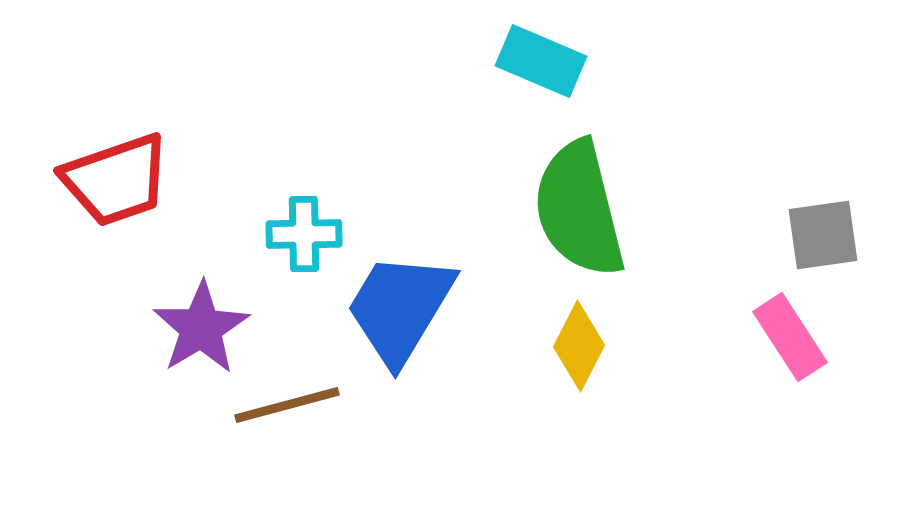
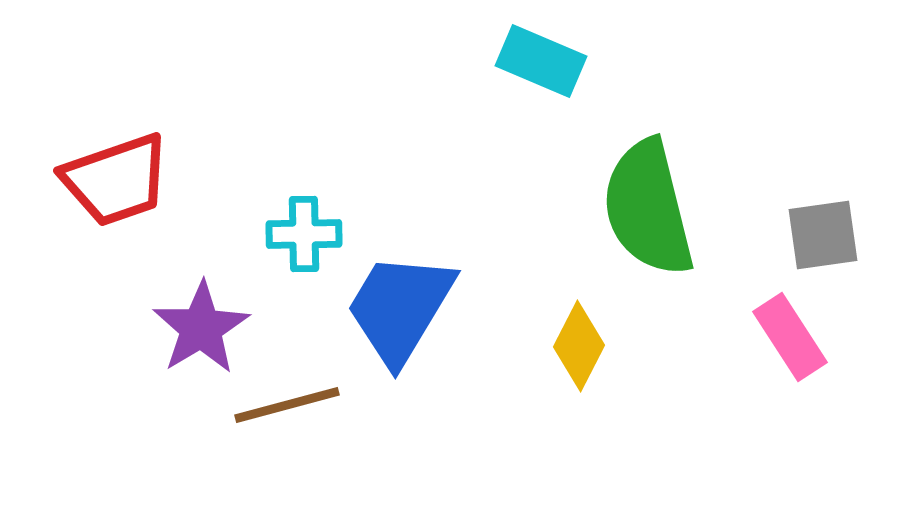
green semicircle: moved 69 px right, 1 px up
